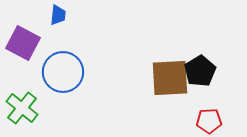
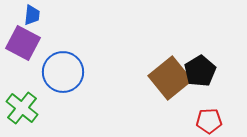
blue trapezoid: moved 26 px left
brown square: rotated 36 degrees counterclockwise
